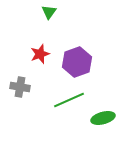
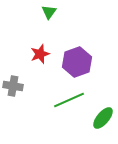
gray cross: moved 7 px left, 1 px up
green ellipse: rotated 35 degrees counterclockwise
